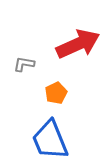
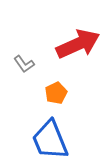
gray L-shape: rotated 135 degrees counterclockwise
